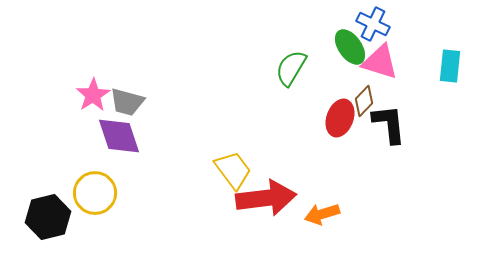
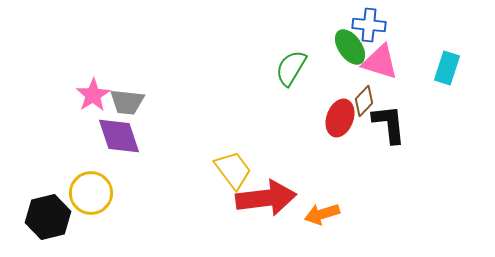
blue cross: moved 4 px left, 1 px down; rotated 20 degrees counterclockwise
cyan rectangle: moved 3 px left, 2 px down; rotated 12 degrees clockwise
gray trapezoid: rotated 9 degrees counterclockwise
yellow circle: moved 4 px left
